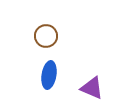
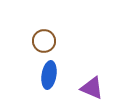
brown circle: moved 2 px left, 5 px down
